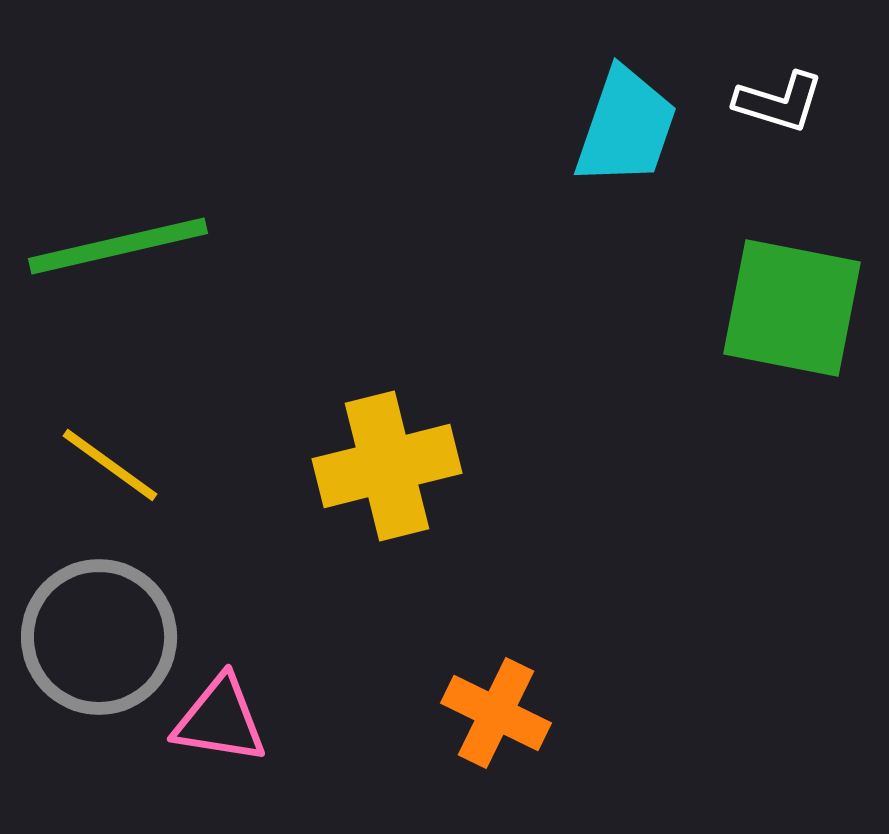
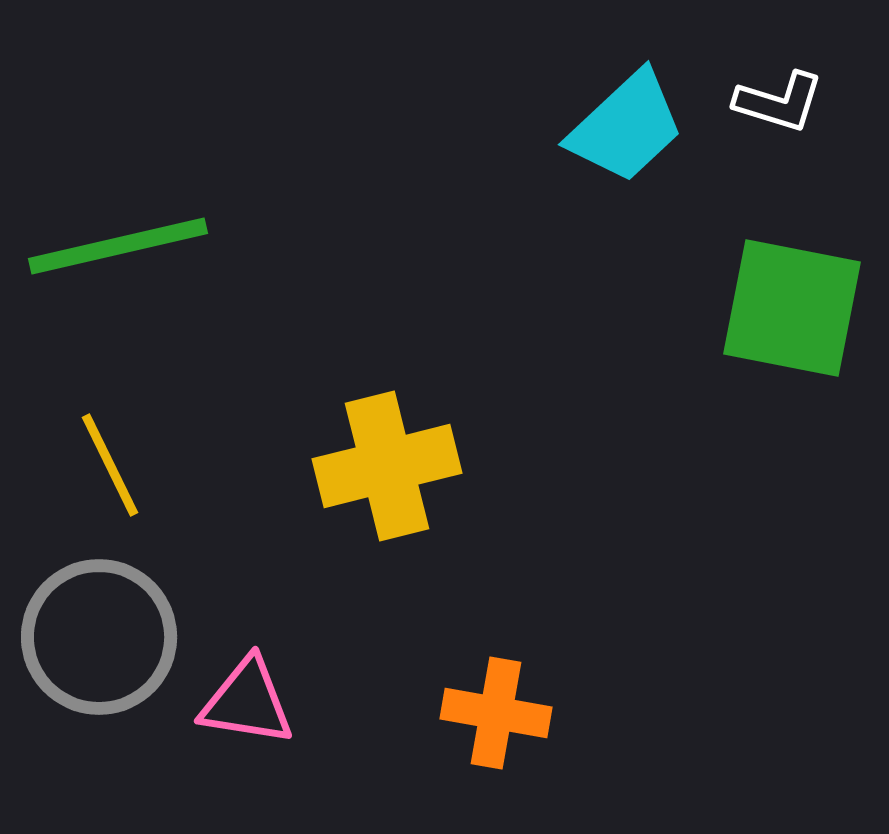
cyan trapezoid: rotated 28 degrees clockwise
yellow line: rotated 28 degrees clockwise
orange cross: rotated 16 degrees counterclockwise
pink triangle: moved 27 px right, 18 px up
